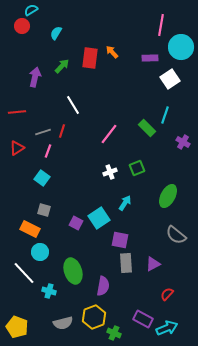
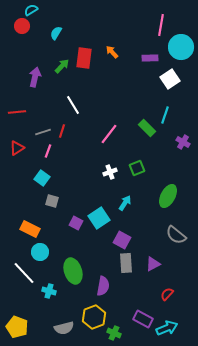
red rectangle at (90, 58): moved 6 px left
gray square at (44, 210): moved 8 px right, 9 px up
purple square at (120, 240): moved 2 px right; rotated 18 degrees clockwise
gray semicircle at (63, 323): moved 1 px right, 5 px down
